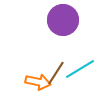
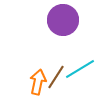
brown line: moved 4 px down
orange arrow: rotated 90 degrees counterclockwise
